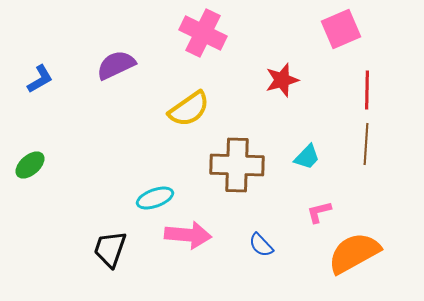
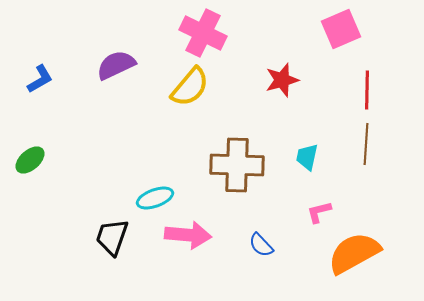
yellow semicircle: moved 1 px right, 22 px up; rotated 15 degrees counterclockwise
cyan trapezoid: rotated 148 degrees clockwise
green ellipse: moved 5 px up
black trapezoid: moved 2 px right, 12 px up
